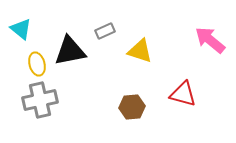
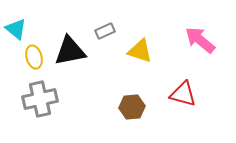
cyan triangle: moved 5 px left
pink arrow: moved 10 px left
yellow ellipse: moved 3 px left, 7 px up
gray cross: moved 1 px up
